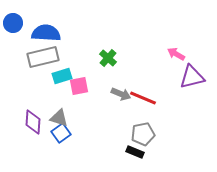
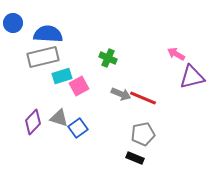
blue semicircle: moved 2 px right, 1 px down
green cross: rotated 18 degrees counterclockwise
pink square: rotated 18 degrees counterclockwise
purple diamond: rotated 40 degrees clockwise
blue square: moved 17 px right, 5 px up
black rectangle: moved 6 px down
